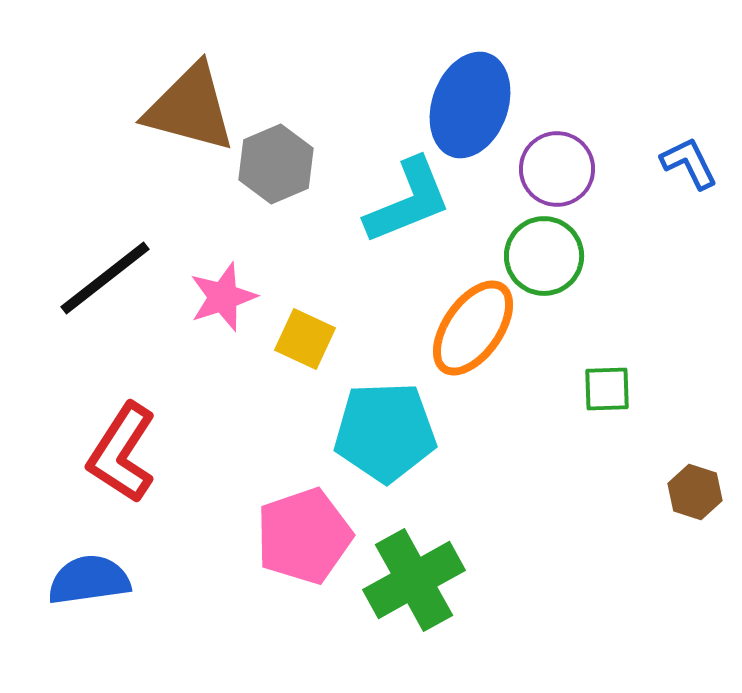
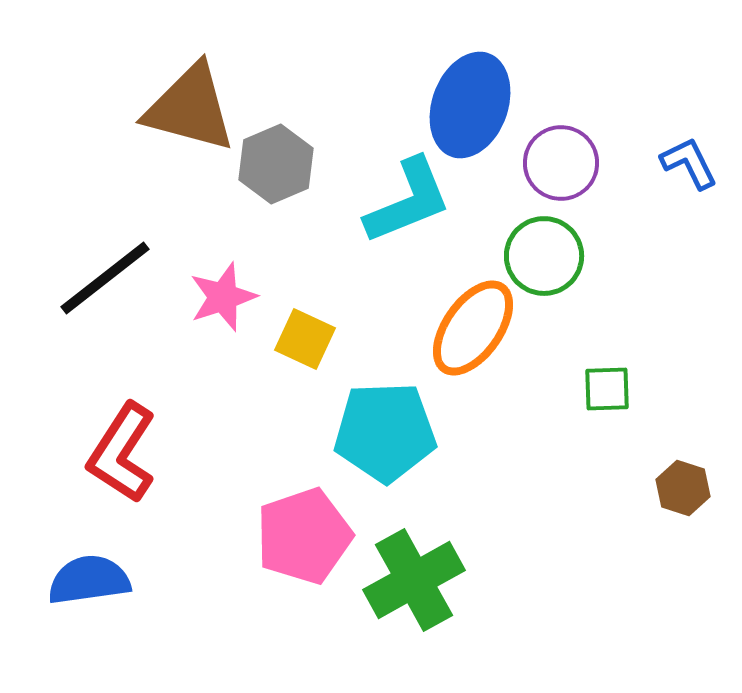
purple circle: moved 4 px right, 6 px up
brown hexagon: moved 12 px left, 4 px up
